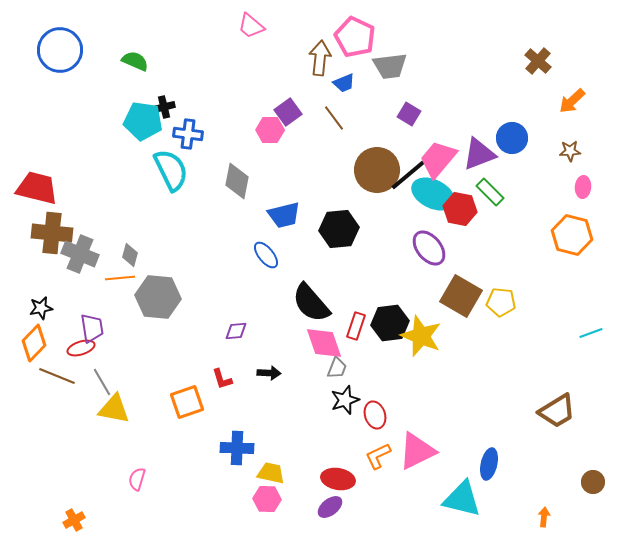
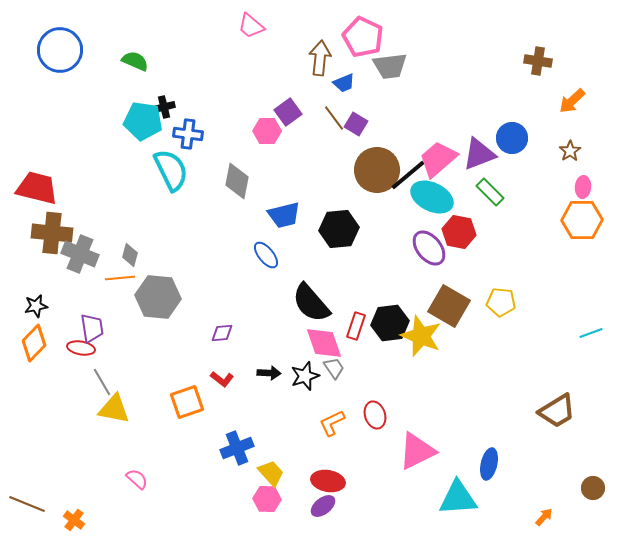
pink pentagon at (355, 37): moved 8 px right
brown cross at (538, 61): rotated 32 degrees counterclockwise
purple square at (409, 114): moved 53 px left, 10 px down
pink hexagon at (270, 130): moved 3 px left, 1 px down
brown star at (570, 151): rotated 30 degrees counterclockwise
pink trapezoid at (438, 159): rotated 9 degrees clockwise
cyan ellipse at (433, 194): moved 1 px left, 3 px down
red hexagon at (460, 209): moved 1 px left, 23 px down
orange hexagon at (572, 235): moved 10 px right, 15 px up; rotated 15 degrees counterclockwise
brown square at (461, 296): moved 12 px left, 10 px down
black star at (41, 308): moved 5 px left, 2 px up
purple diamond at (236, 331): moved 14 px left, 2 px down
red ellipse at (81, 348): rotated 28 degrees clockwise
gray trapezoid at (337, 368): moved 3 px left; rotated 55 degrees counterclockwise
brown line at (57, 376): moved 30 px left, 128 px down
red L-shape at (222, 379): rotated 35 degrees counterclockwise
black star at (345, 400): moved 40 px left, 24 px up
blue cross at (237, 448): rotated 24 degrees counterclockwise
orange L-shape at (378, 456): moved 46 px left, 33 px up
yellow trapezoid at (271, 473): rotated 36 degrees clockwise
pink semicircle at (137, 479): rotated 115 degrees clockwise
red ellipse at (338, 479): moved 10 px left, 2 px down
brown circle at (593, 482): moved 6 px down
cyan triangle at (462, 499): moved 4 px left, 1 px up; rotated 18 degrees counterclockwise
purple ellipse at (330, 507): moved 7 px left, 1 px up
orange arrow at (544, 517): rotated 36 degrees clockwise
orange cross at (74, 520): rotated 25 degrees counterclockwise
